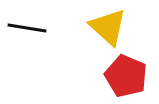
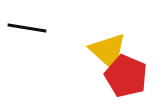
yellow triangle: moved 24 px down
